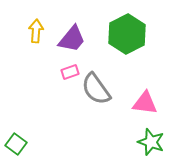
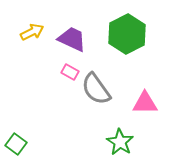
yellow arrow: moved 4 px left, 1 px down; rotated 60 degrees clockwise
purple trapezoid: rotated 104 degrees counterclockwise
pink rectangle: rotated 48 degrees clockwise
pink triangle: rotated 8 degrees counterclockwise
green star: moved 31 px left; rotated 12 degrees clockwise
